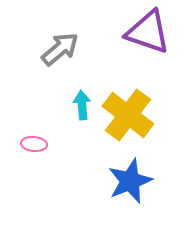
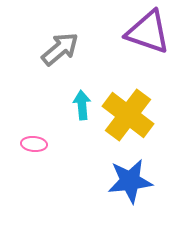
blue star: rotated 15 degrees clockwise
